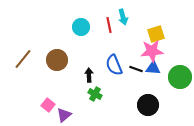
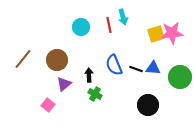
pink star: moved 20 px right, 18 px up
purple triangle: moved 31 px up
